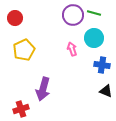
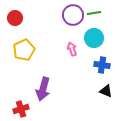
green line: rotated 24 degrees counterclockwise
